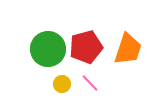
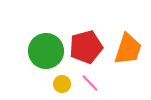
green circle: moved 2 px left, 2 px down
